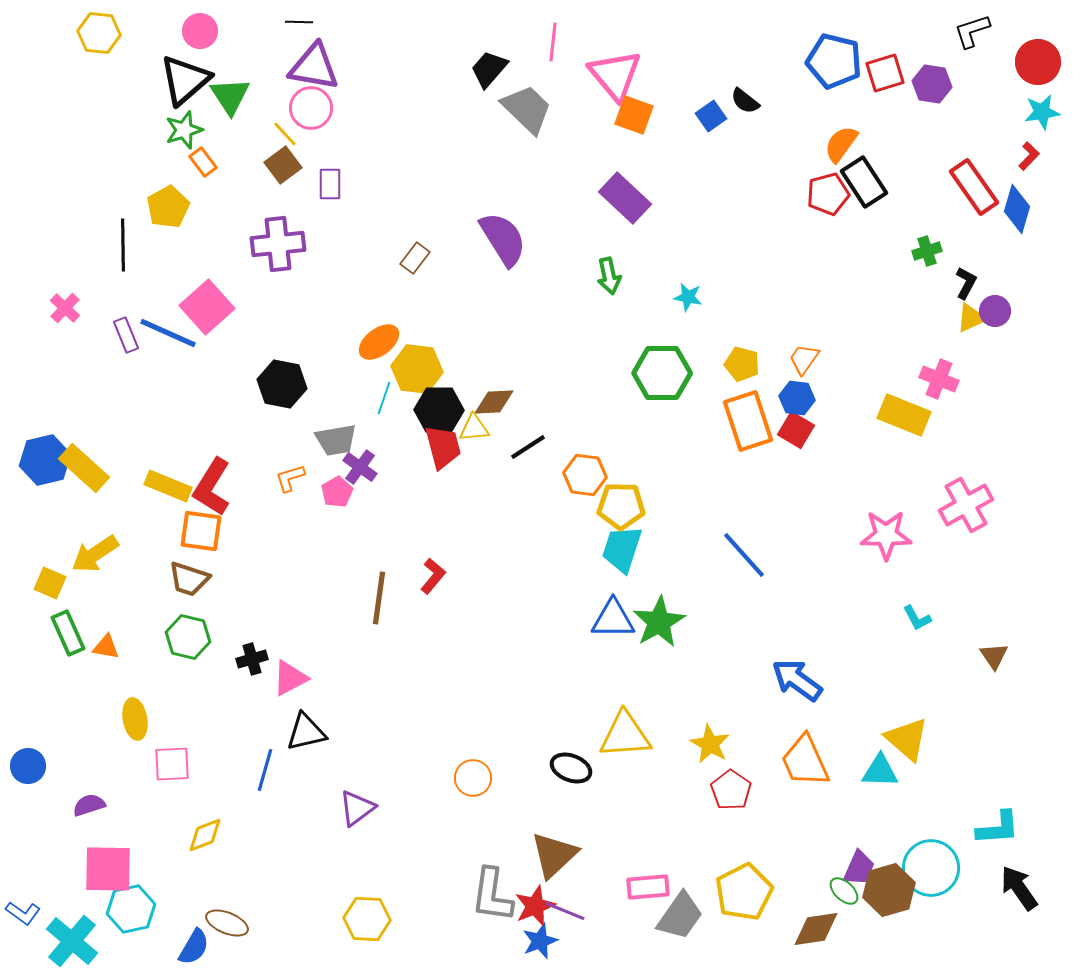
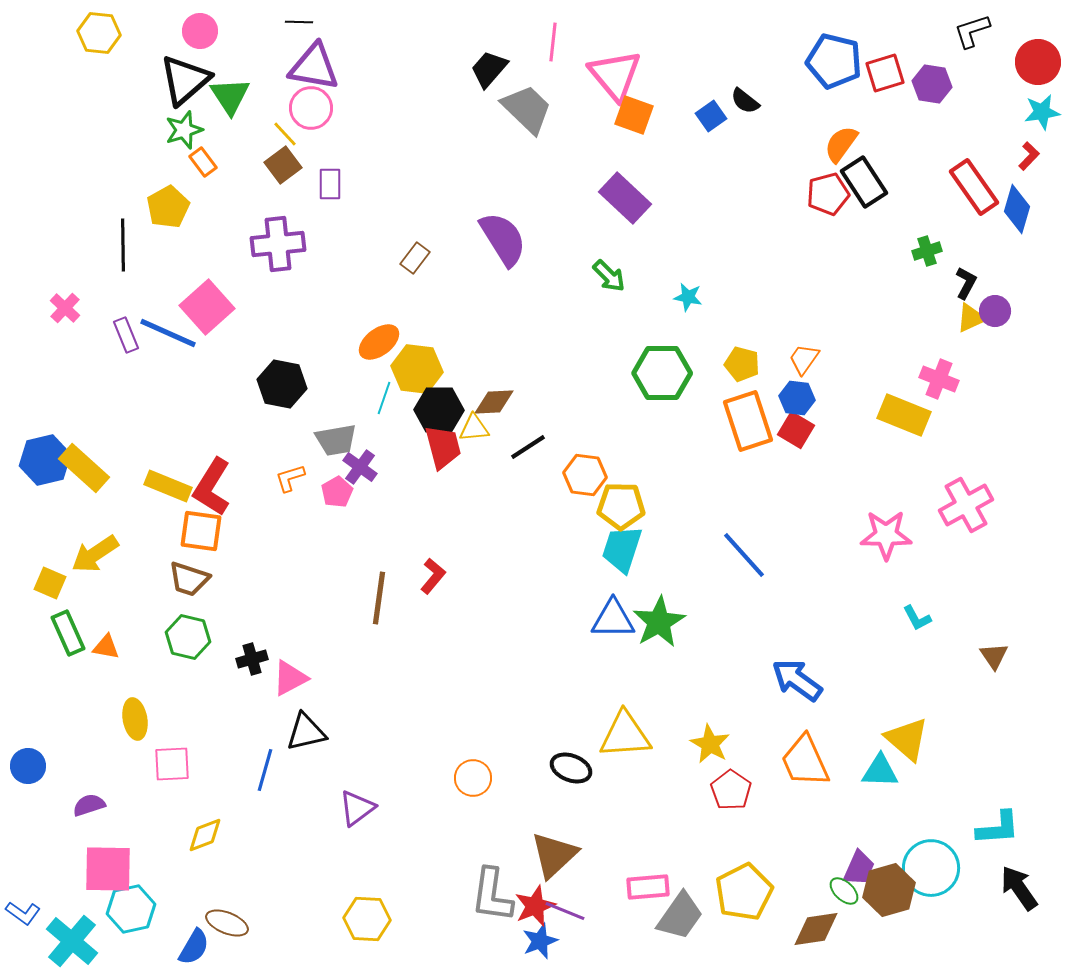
green arrow at (609, 276): rotated 33 degrees counterclockwise
